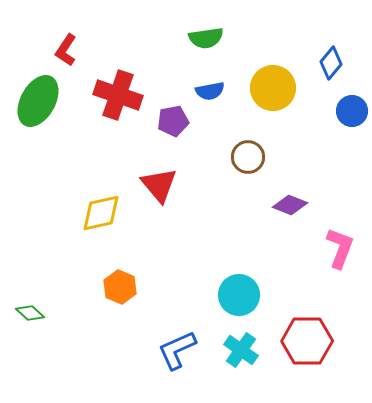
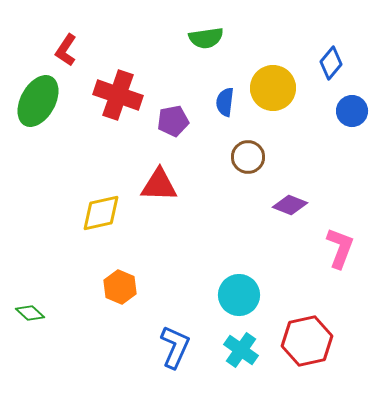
blue semicircle: moved 15 px right, 11 px down; rotated 108 degrees clockwise
red triangle: rotated 48 degrees counterclockwise
red hexagon: rotated 12 degrees counterclockwise
blue L-shape: moved 2 px left, 3 px up; rotated 138 degrees clockwise
